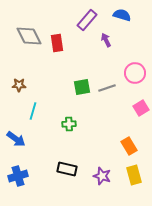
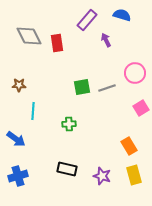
cyan line: rotated 12 degrees counterclockwise
